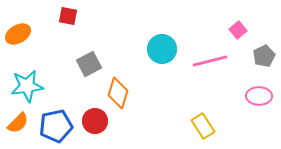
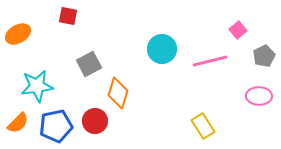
cyan star: moved 10 px right
